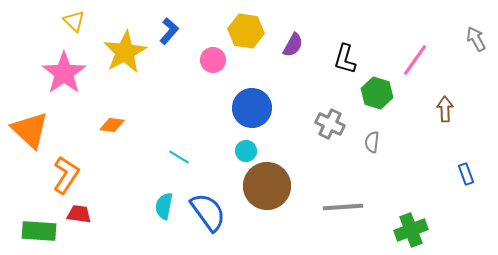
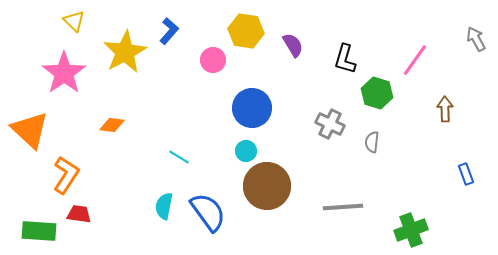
purple semicircle: rotated 60 degrees counterclockwise
